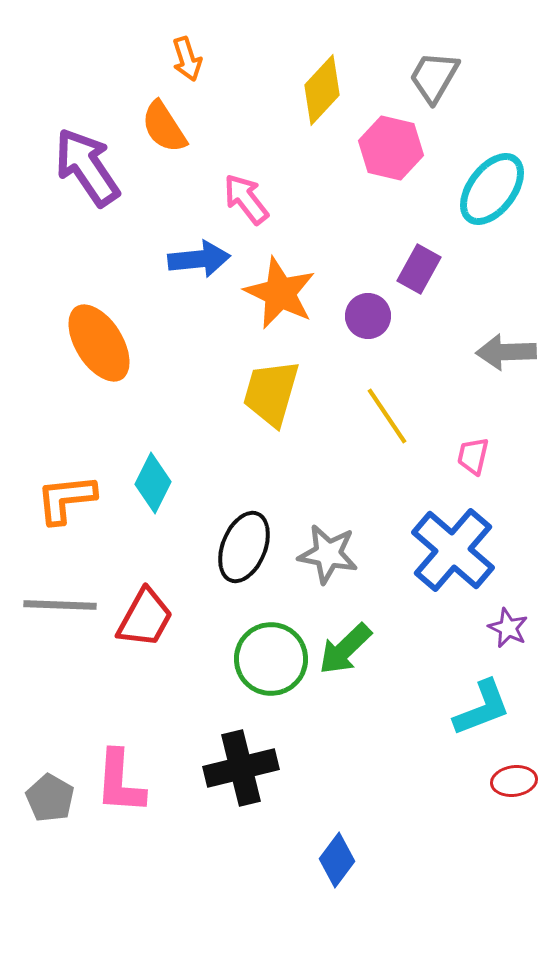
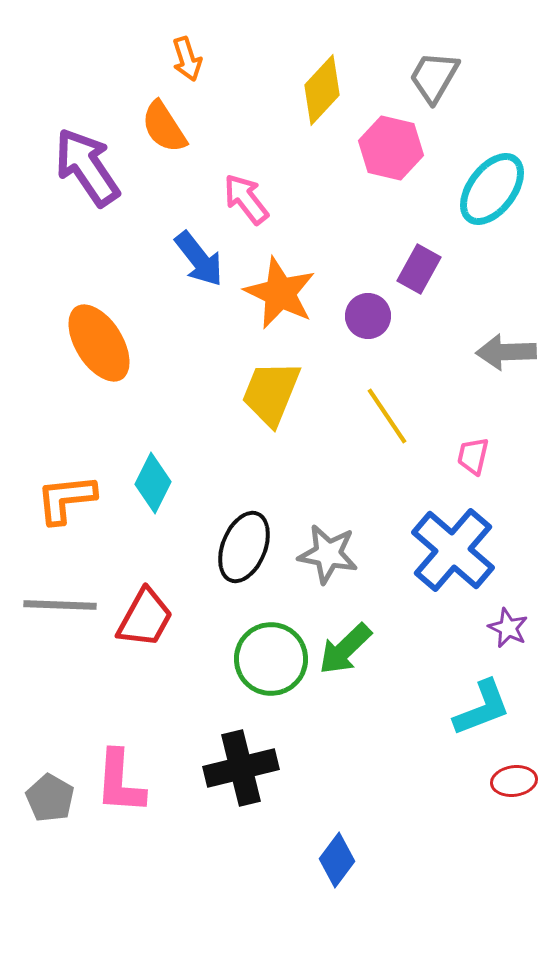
blue arrow: rotated 58 degrees clockwise
yellow trapezoid: rotated 6 degrees clockwise
